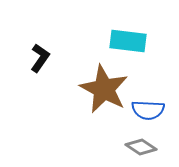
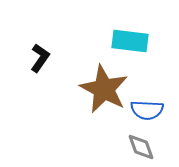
cyan rectangle: moved 2 px right
blue semicircle: moved 1 px left
gray diamond: rotated 36 degrees clockwise
